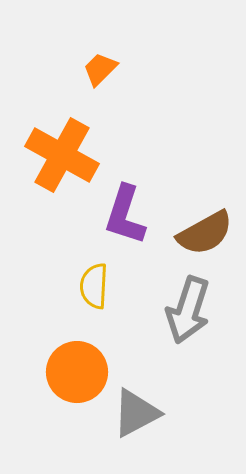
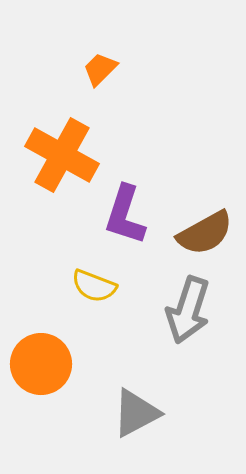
yellow semicircle: rotated 72 degrees counterclockwise
orange circle: moved 36 px left, 8 px up
